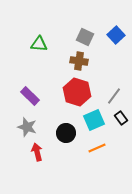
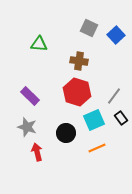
gray square: moved 4 px right, 9 px up
